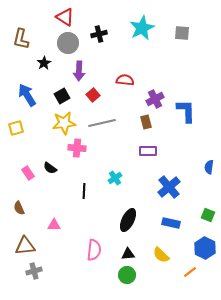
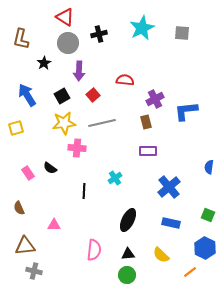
blue L-shape: rotated 95 degrees counterclockwise
gray cross: rotated 28 degrees clockwise
